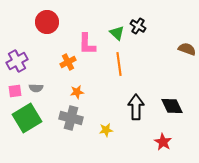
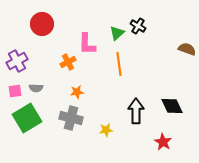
red circle: moved 5 px left, 2 px down
green triangle: rotated 35 degrees clockwise
black arrow: moved 4 px down
